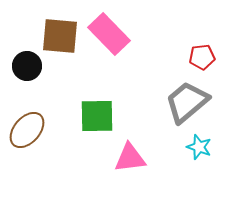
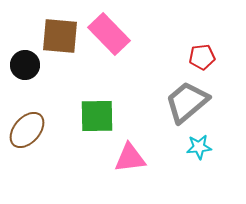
black circle: moved 2 px left, 1 px up
cyan star: rotated 25 degrees counterclockwise
